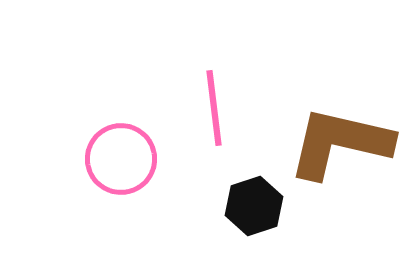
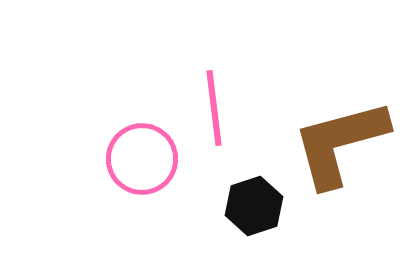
brown L-shape: rotated 28 degrees counterclockwise
pink circle: moved 21 px right
